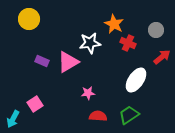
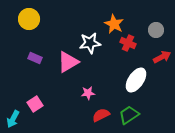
red arrow: rotated 12 degrees clockwise
purple rectangle: moved 7 px left, 3 px up
red semicircle: moved 3 px right, 1 px up; rotated 30 degrees counterclockwise
